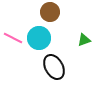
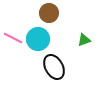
brown circle: moved 1 px left, 1 px down
cyan circle: moved 1 px left, 1 px down
